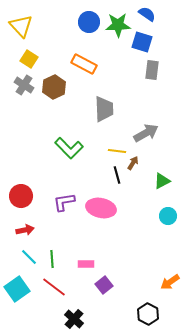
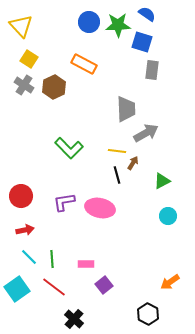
gray trapezoid: moved 22 px right
pink ellipse: moved 1 px left
